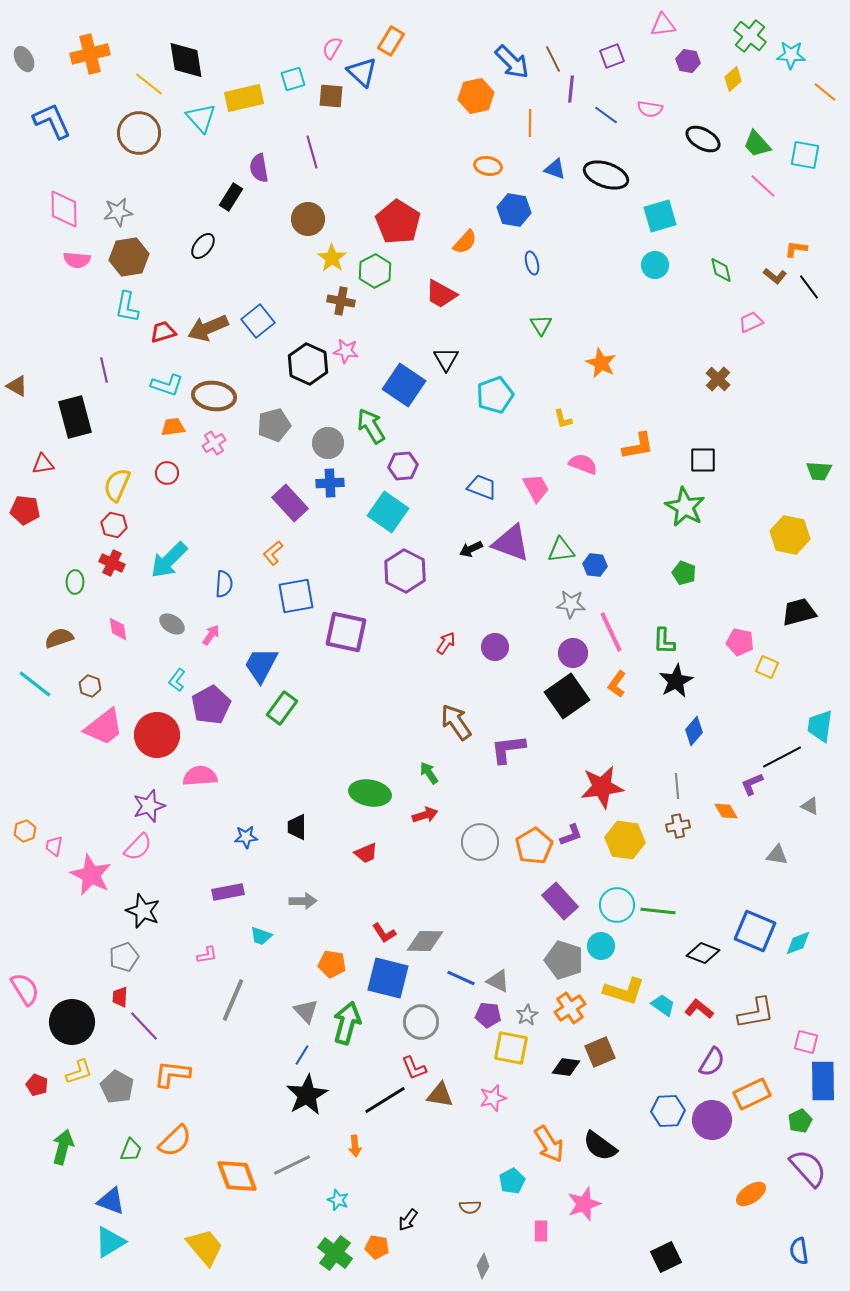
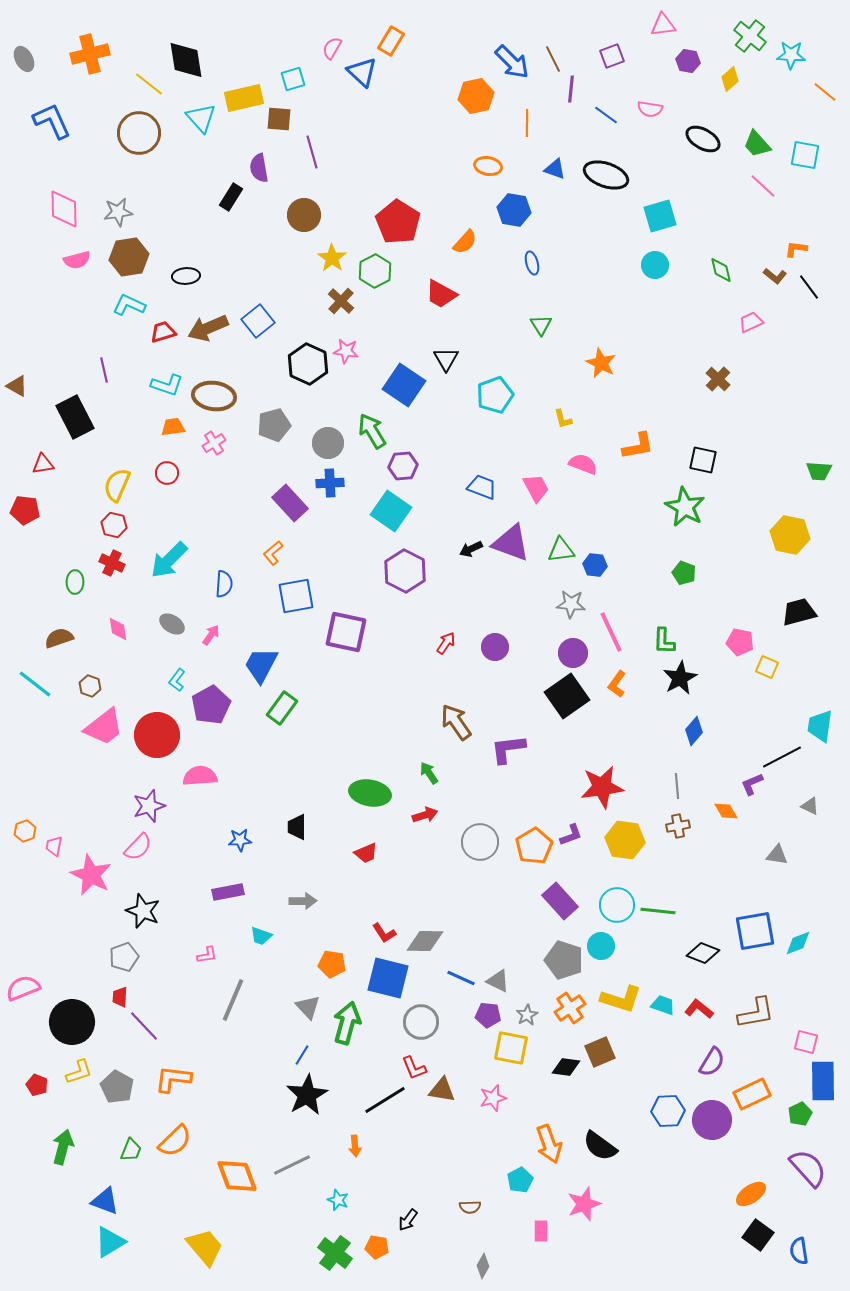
yellow diamond at (733, 79): moved 3 px left
brown square at (331, 96): moved 52 px left, 23 px down
orange line at (530, 123): moved 3 px left
brown circle at (308, 219): moved 4 px left, 4 px up
black ellipse at (203, 246): moved 17 px left, 30 px down; rotated 48 degrees clockwise
pink semicircle at (77, 260): rotated 20 degrees counterclockwise
brown cross at (341, 301): rotated 32 degrees clockwise
cyan L-shape at (127, 307): moved 2 px right, 2 px up; rotated 104 degrees clockwise
black rectangle at (75, 417): rotated 12 degrees counterclockwise
green arrow at (371, 426): moved 1 px right, 5 px down
black square at (703, 460): rotated 12 degrees clockwise
cyan square at (388, 512): moved 3 px right, 1 px up
black star at (676, 681): moved 4 px right, 3 px up
blue star at (246, 837): moved 6 px left, 3 px down
blue square at (755, 931): rotated 33 degrees counterclockwise
pink semicircle at (25, 989): moved 2 px left, 1 px up; rotated 80 degrees counterclockwise
yellow L-shape at (624, 991): moved 3 px left, 8 px down
cyan trapezoid at (663, 1005): rotated 15 degrees counterclockwise
gray triangle at (306, 1011): moved 2 px right, 4 px up
orange L-shape at (172, 1074): moved 1 px right, 5 px down
brown triangle at (440, 1095): moved 2 px right, 5 px up
green pentagon at (800, 1121): moved 7 px up
orange arrow at (549, 1144): rotated 12 degrees clockwise
cyan pentagon at (512, 1181): moved 8 px right, 1 px up
blue triangle at (111, 1201): moved 6 px left
black square at (666, 1257): moved 92 px right, 22 px up; rotated 28 degrees counterclockwise
